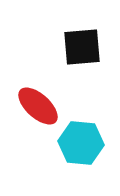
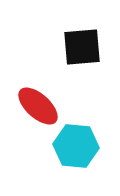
cyan hexagon: moved 5 px left, 3 px down
